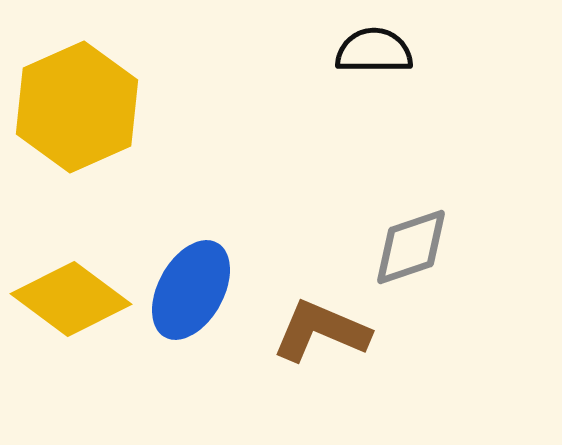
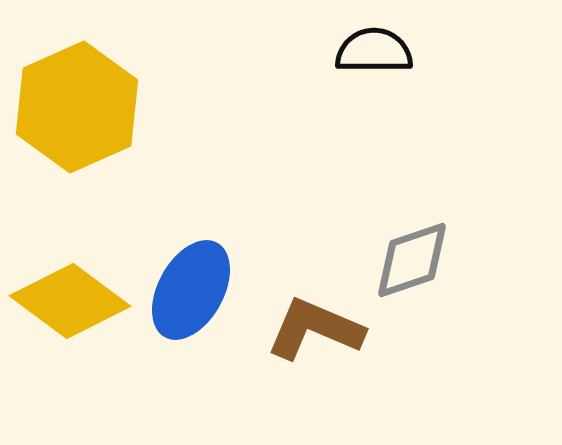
gray diamond: moved 1 px right, 13 px down
yellow diamond: moved 1 px left, 2 px down
brown L-shape: moved 6 px left, 2 px up
